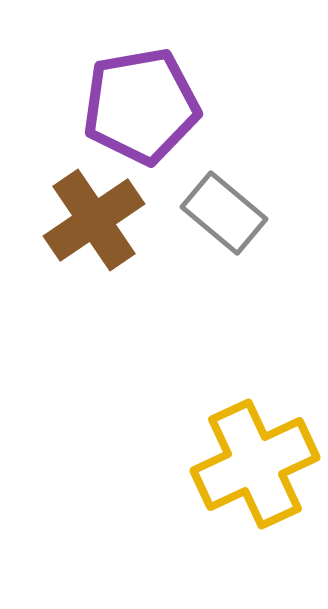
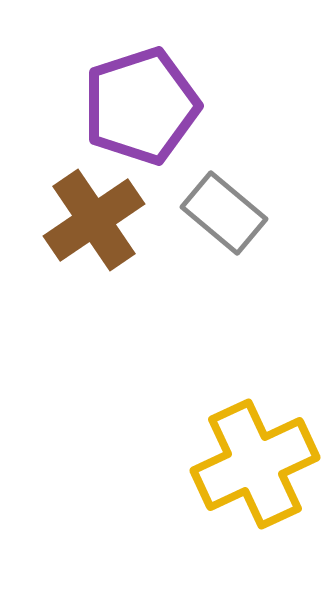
purple pentagon: rotated 8 degrees counterclockwise
